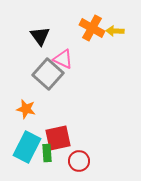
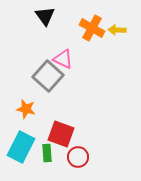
yellow arrow: moved 2 px right, 1 px up
black triangle: moved 5 px right, 20 px up
gray square: moved 2 px down
red square: moved 3 px right, 4 px up; rotated 32 degrees clockwise
cyan rectangle: moved 6 px left
red circle: moved 1 px left, 4 px up
